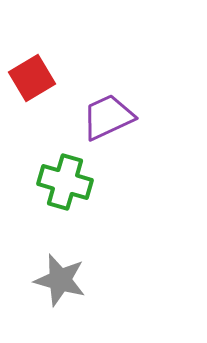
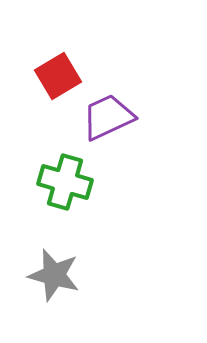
red square: moved 26 px right, 2 px up
gray star: moved 6 px left, 5 px up
